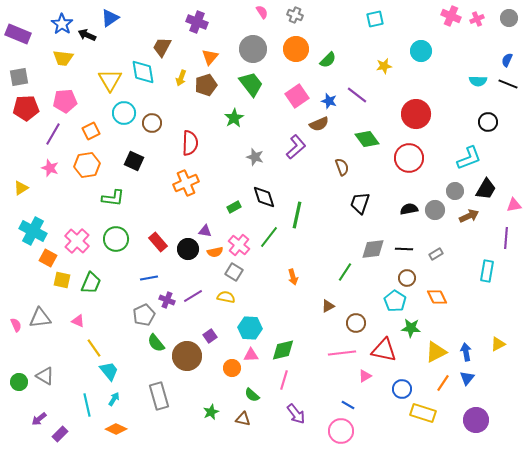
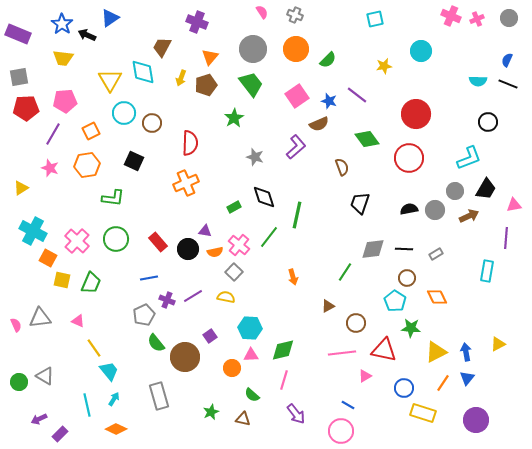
gray square at (234, 272): rotated 12 degrees clockwise
brown circle at (187, 356): moved 2 px left, 1 px down
blue circle at (402, 389): moved 2 px right, 1 px up
purple arrow at (39, 419): rotated 14 degrees clockwise
